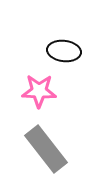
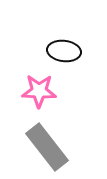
gray rectangle: moved 1 px right, 2 px up
